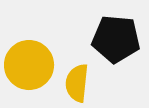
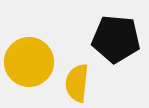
yellow circle: moved 3 px up
